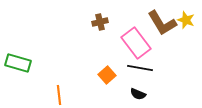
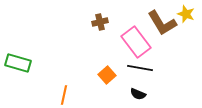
yellow star: moved 6 px up
pink rectangle: moved 1 px up
orange line: moved 5 px right; rotated 18 degrees clockwise
